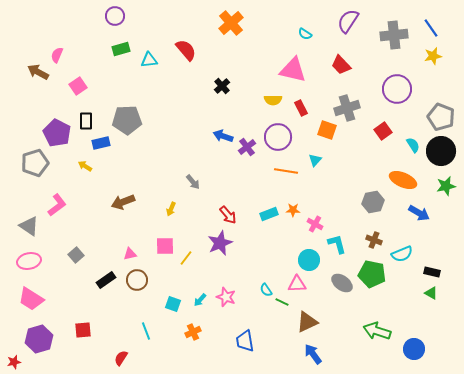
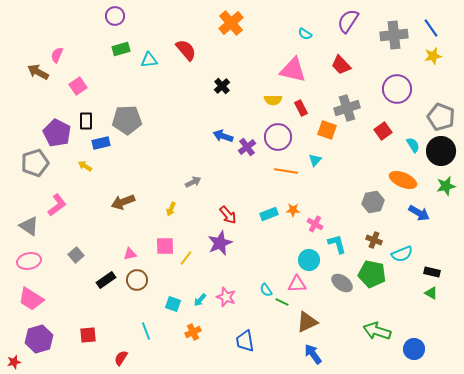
gray arrow at (193, 182): rotated 77 degrees counterclockwise
red square at (83, 330): moved 5 px right, 5 px down
